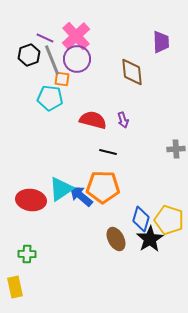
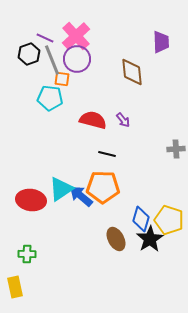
black hexagon: moved 1 px up
purple arrow: rotated 21 degrees counterclockwise
black line: moved 1 px left, 2 px down
